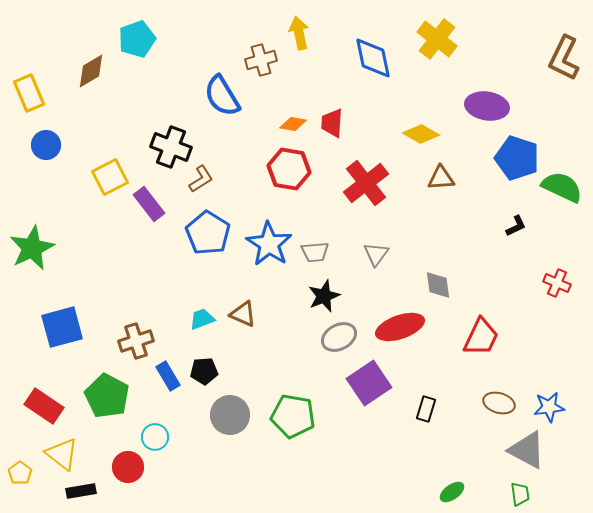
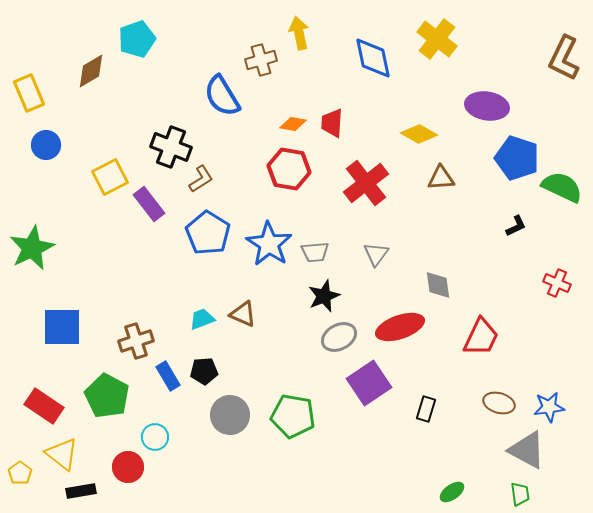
yellow diamond at (421, 134): moved 2 px left
blue square at (62, 327): rotated 15 degrees clockwise
